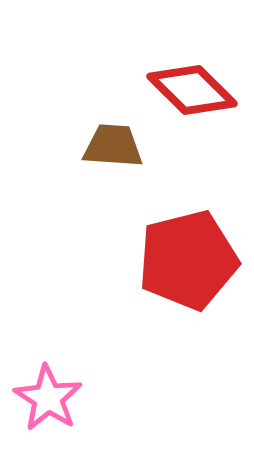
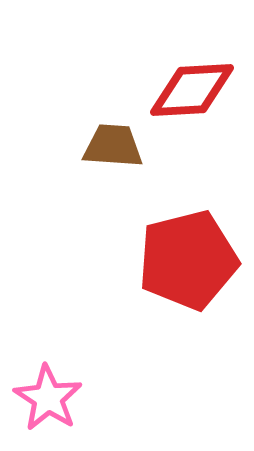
red diamond: rotated 48 degrees counterclockwise
